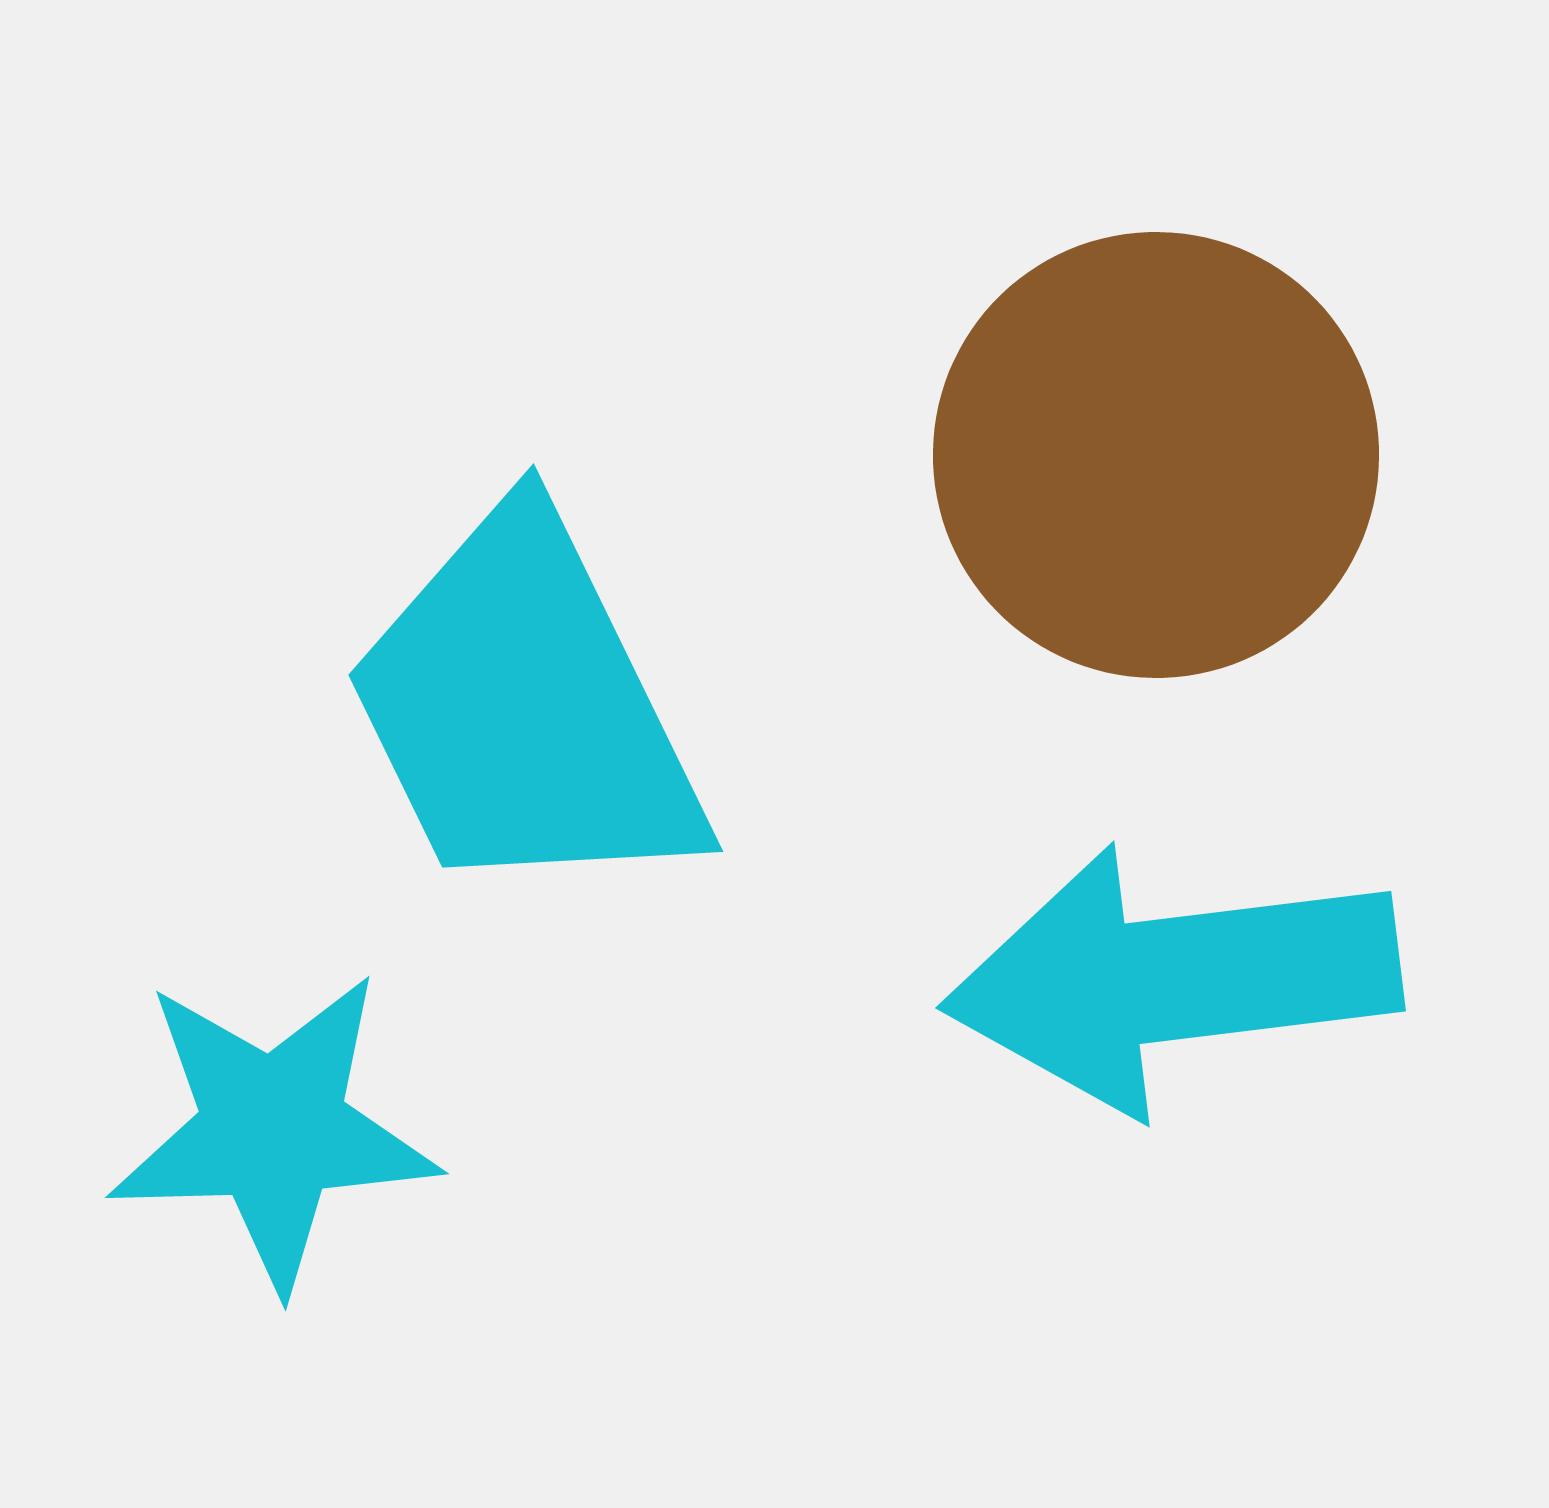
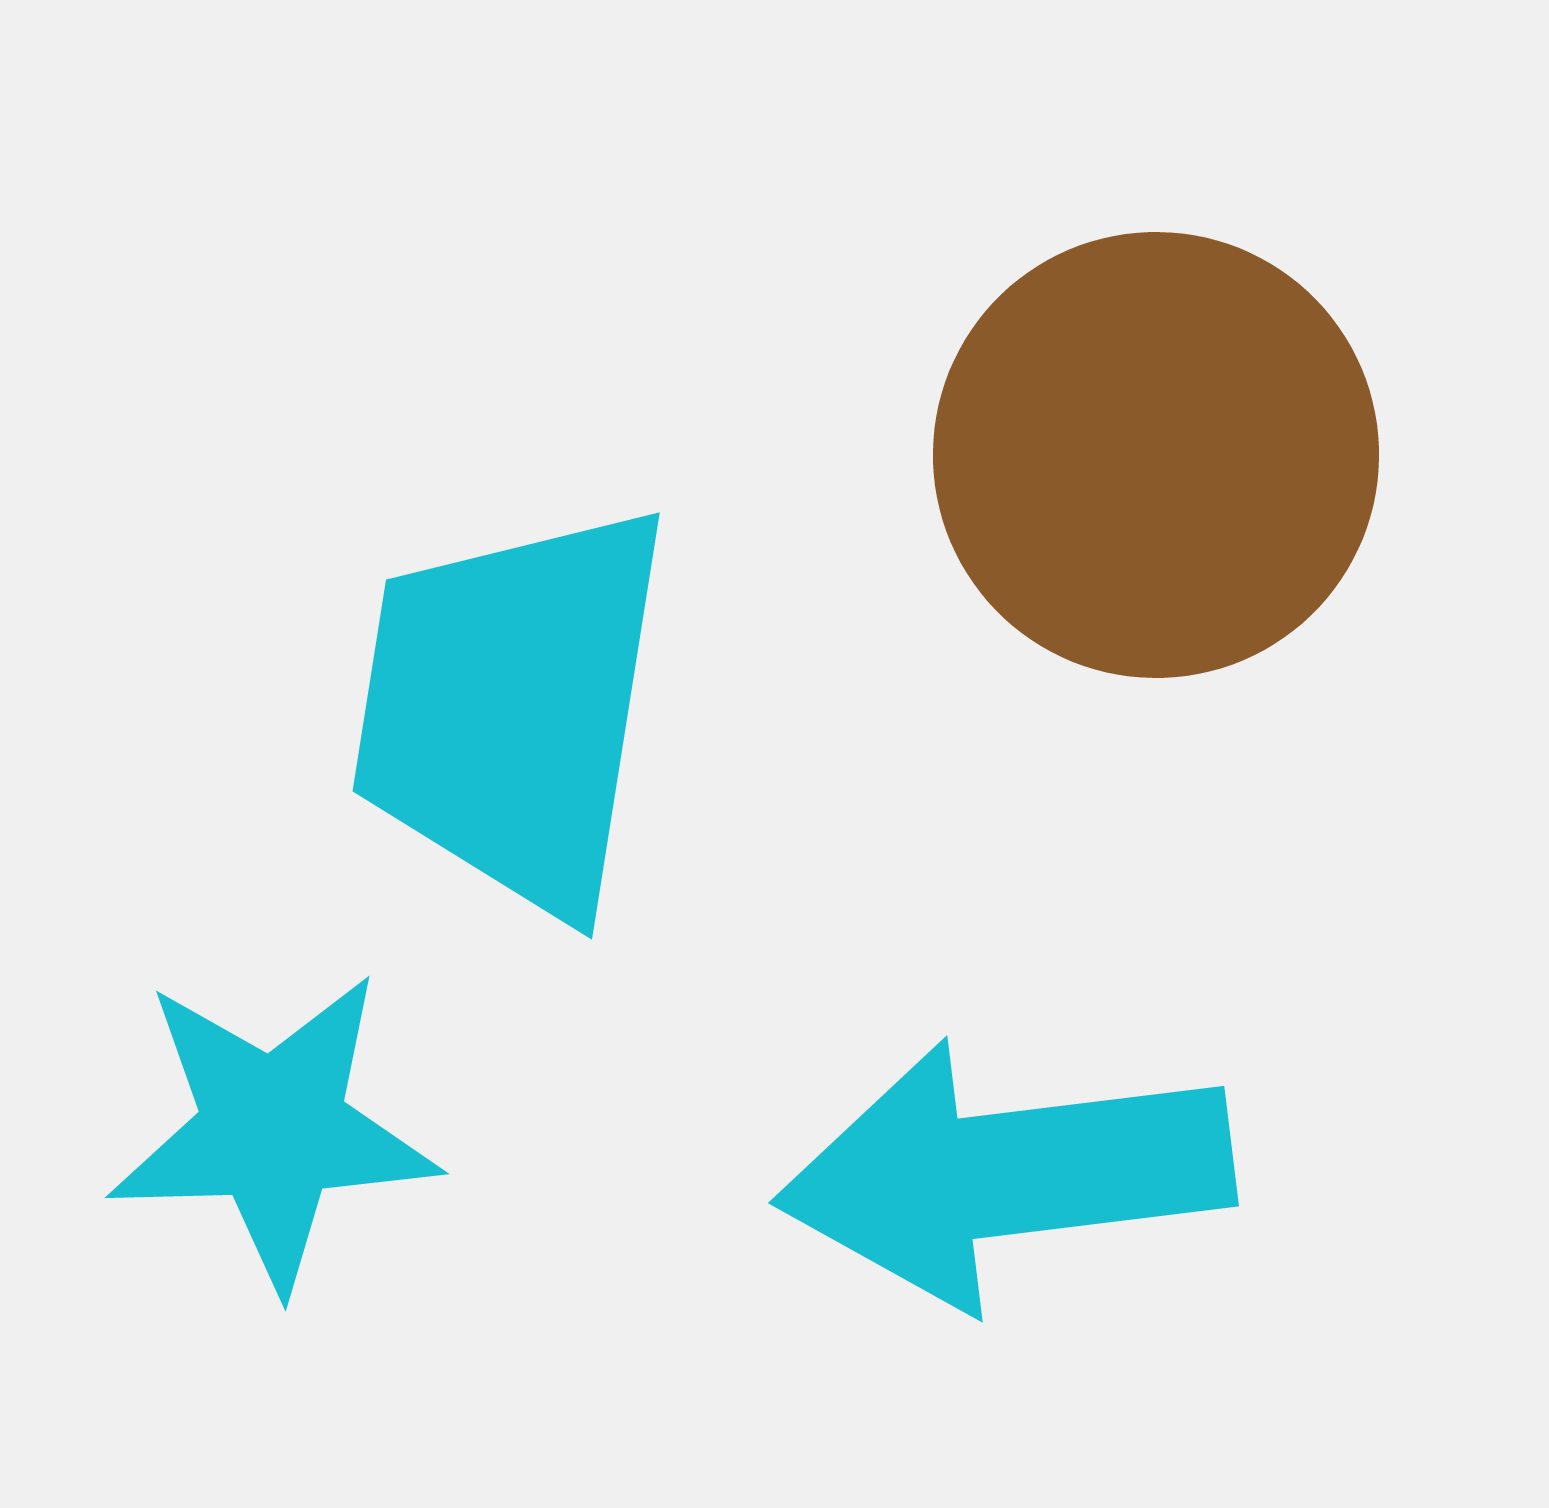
cyan trapezoid: moved 13 px left; rotated 35 degrees clockwise
cyan arrow: moved 167 px left, 195 px down
